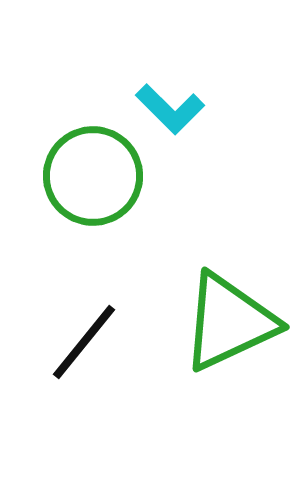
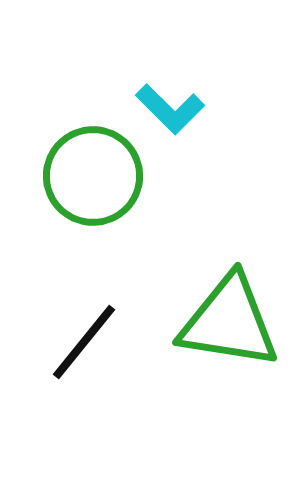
green triangle: rotated 34 degrees clockwise
